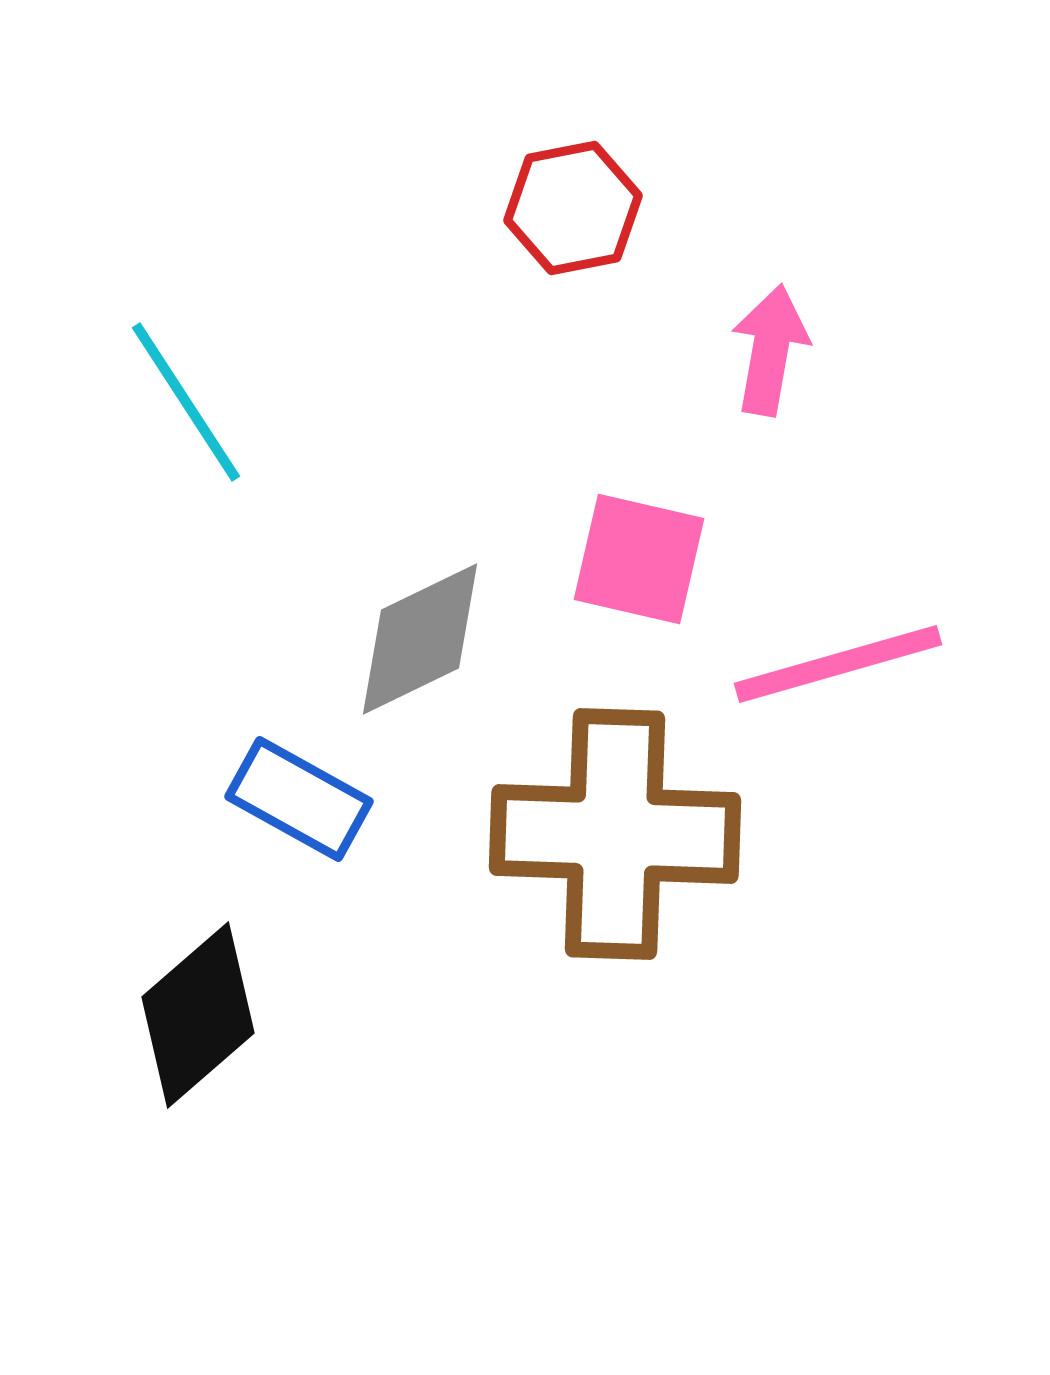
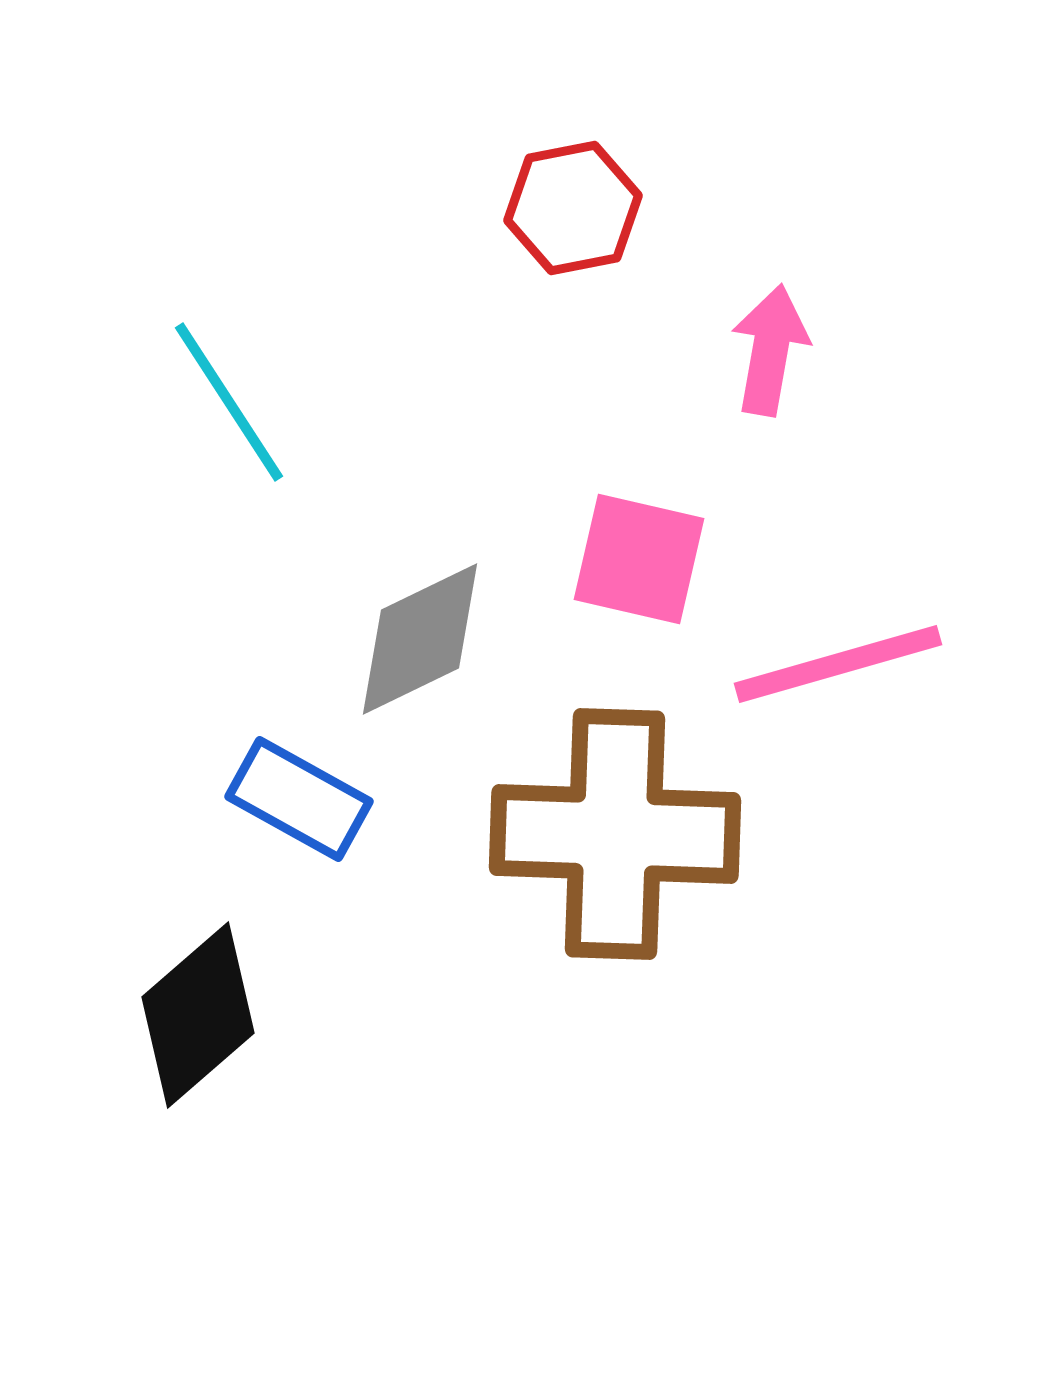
cyan line: moved 43 px right
